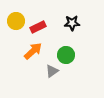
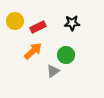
yellow circle: moved 1 px left
gray triangle: moved 1 px right
